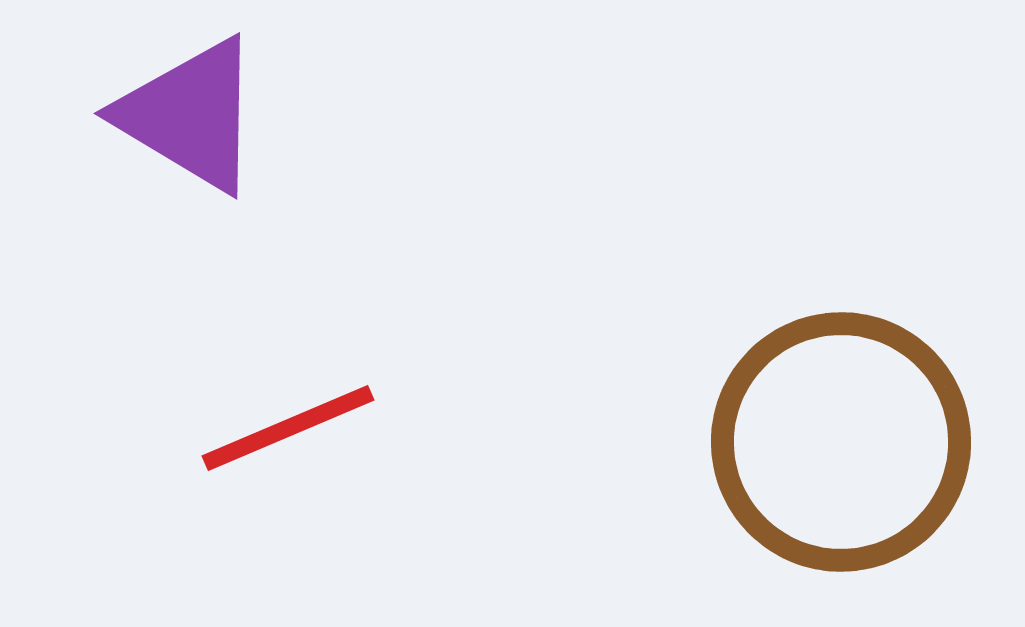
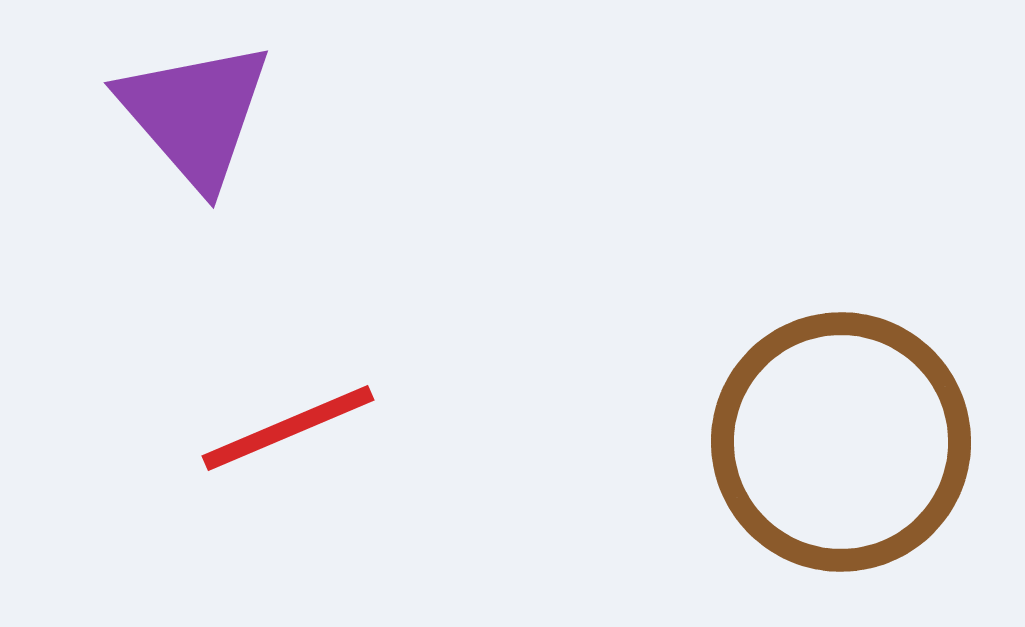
purple triangle: moved 5 px right, 1 px up; rotated 18 degrees clockwise
